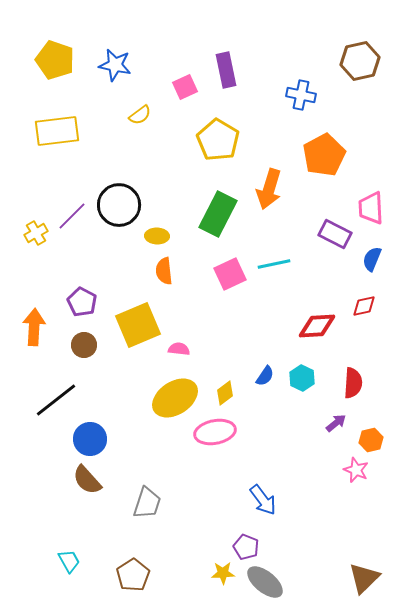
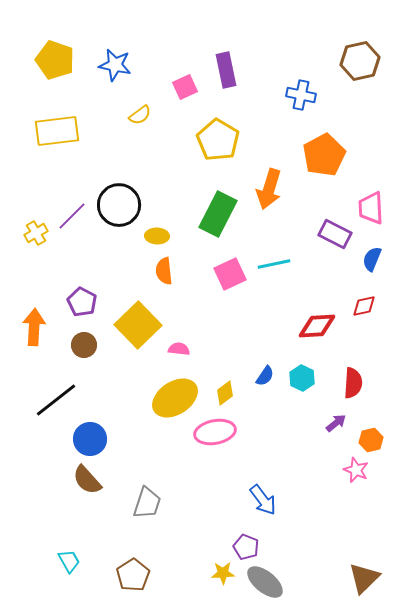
yellow square at (138, 325): rotated 21 degrees counterclockwise
